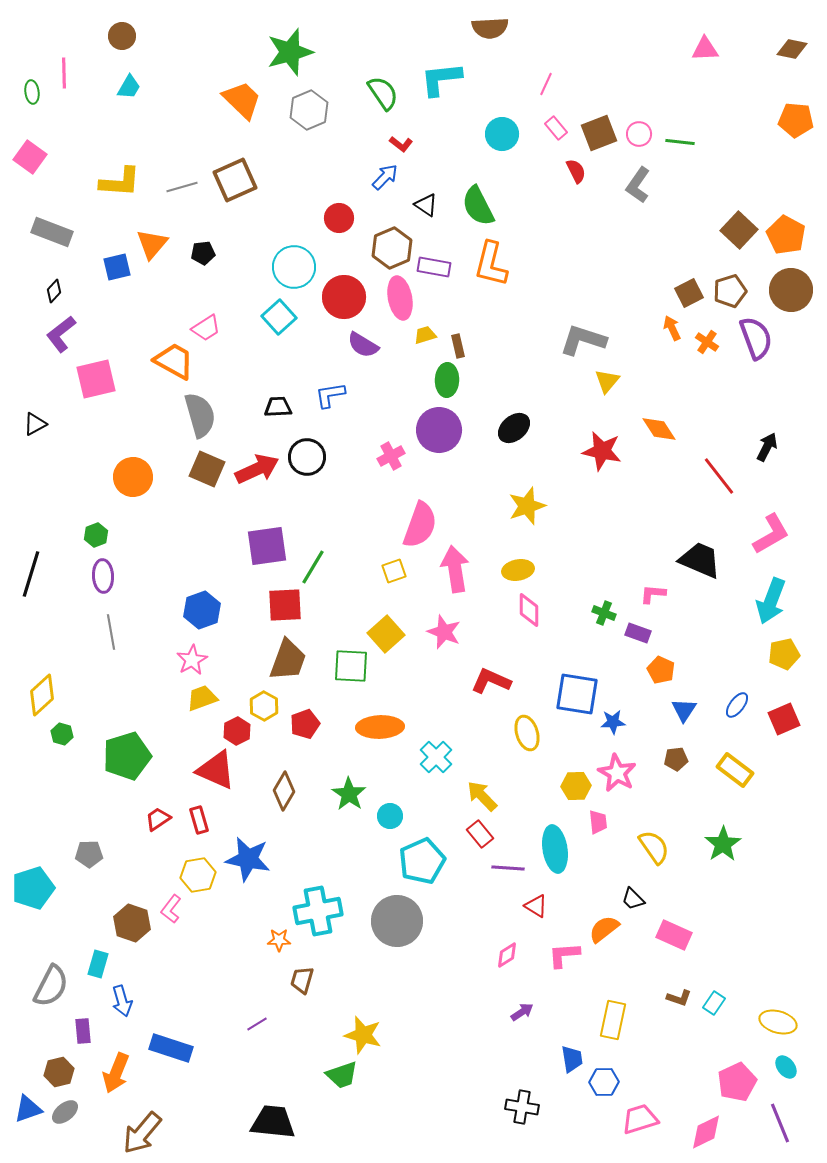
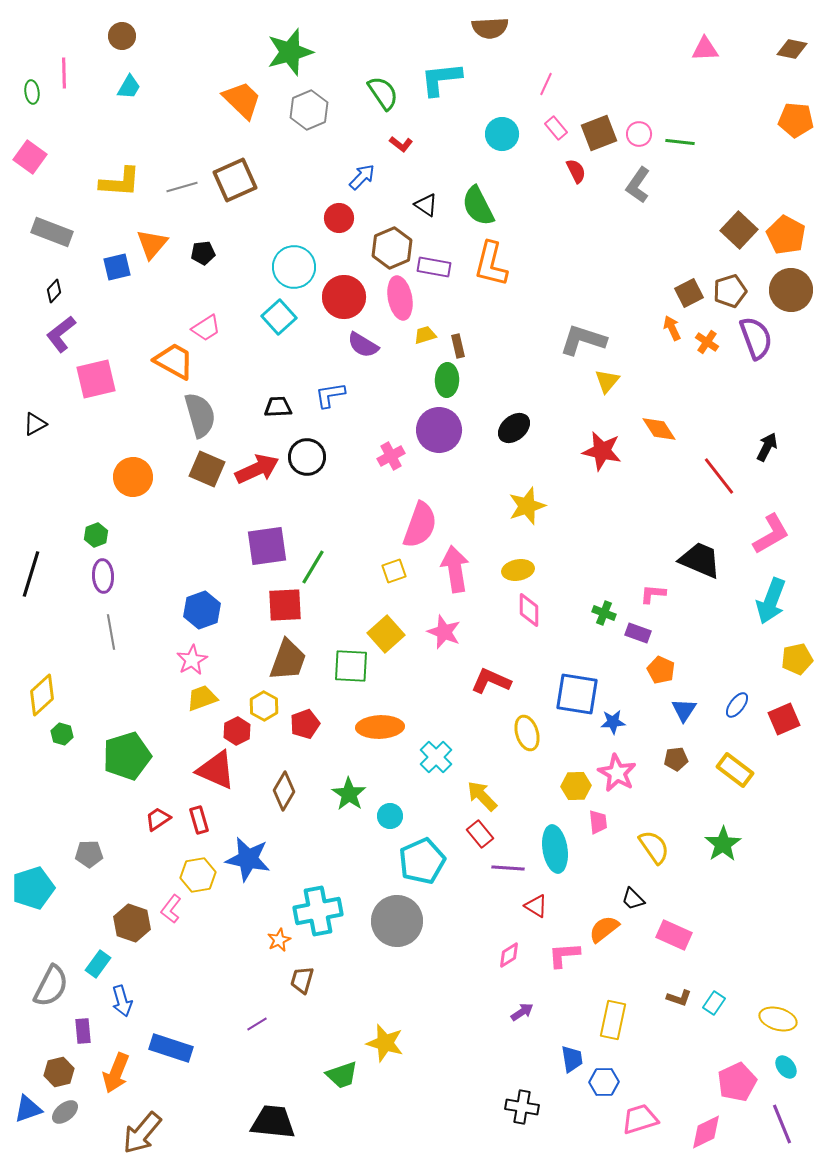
blue arrow at (385, 177): moved 23 px left
yellow pentagon at (784, 654): moved 13 px right, 5 px down
orange star at (279, 940): rotated 25 degrees counterclockwise
pink diamond at (507, 955): moved 2 px right
cyan rectangle at (98, 964): rotated 20 degrees clockwise
yellow ellipse at (778, 1022): moved 3 px up
yellow star at (363, 1035): moved 22 px right, 8 px down
purple line at (780, 1123): moved 2 px right, 1 px down
